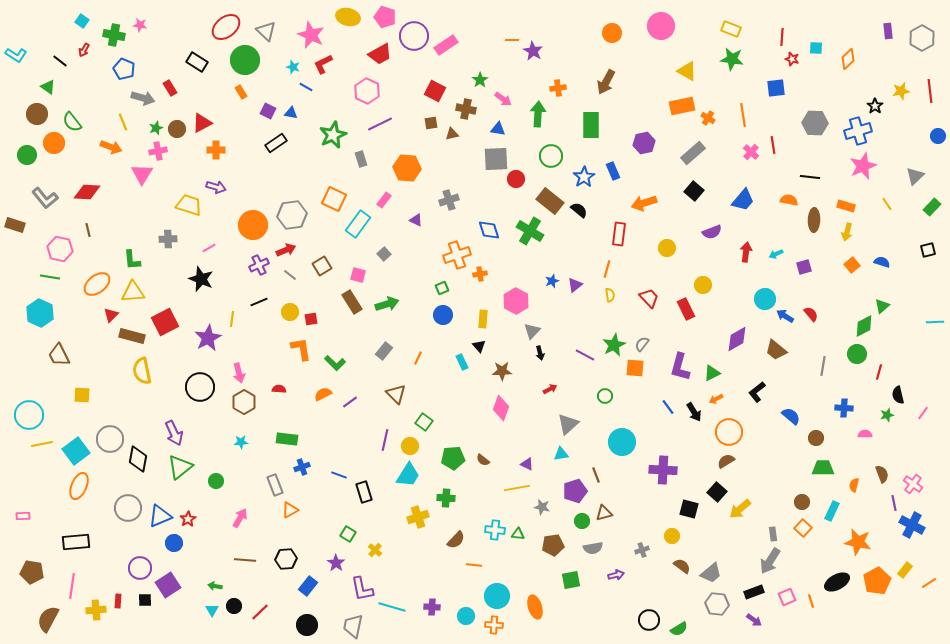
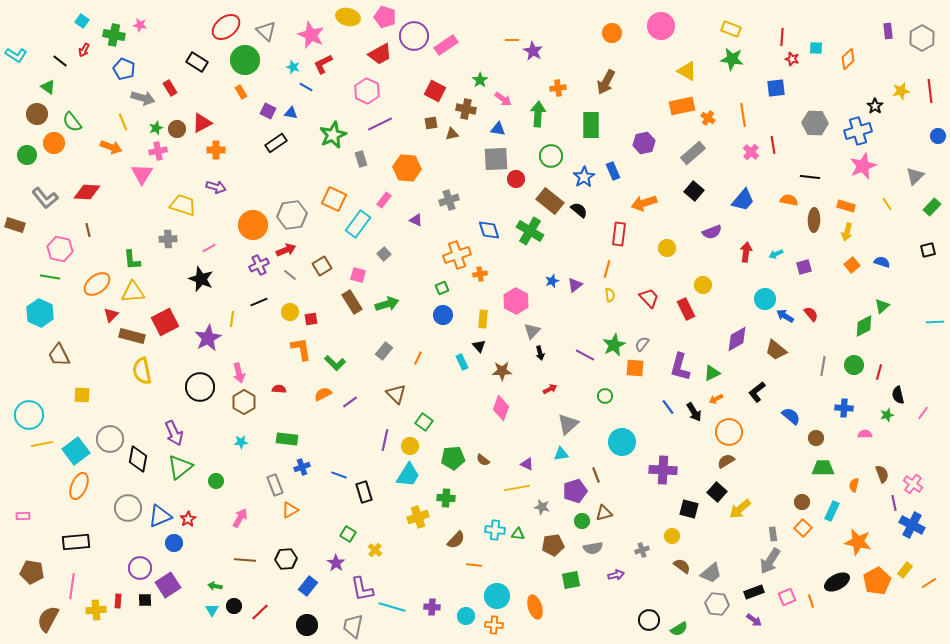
yellow trapezoid at (189, 205): moved 6 px left
green circle at (857, 354): moved 3 px left, 11 px down
